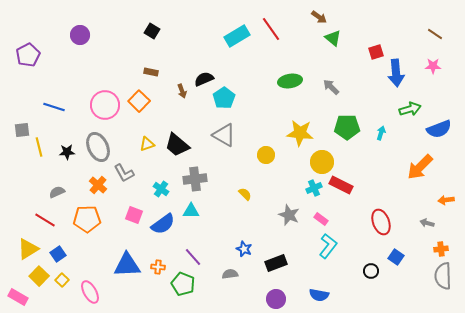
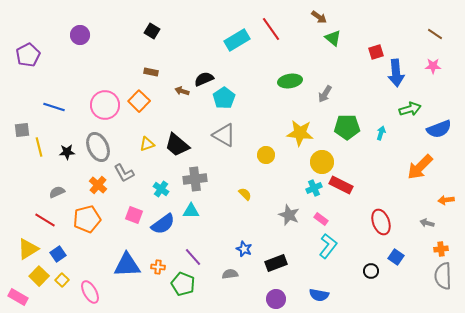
cyan rectangle at (237, 36): moved 4 px down
gray arrow at (331, 87): moved 6 px left, 7 px down; rotated 102 degrees counterclockwise
brown arrow at (182, 91): rotated 128 degrees clockwise
orange pentagon at (87, 219): rotated 12 degrees counterclockwise
